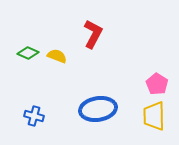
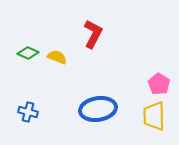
yellow semicircle: moved 1 px down
pink pentagon: moved 2 px right
blue cross: moved 6 px left, 4 px up
